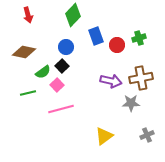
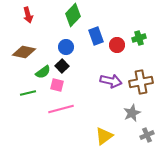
brown cross: moved 4 px down
pink square: rotated 32 degrees counterclockwise
gray star: moved 1 px right, 10 px down; rotated 24 degrees counterclockwise
